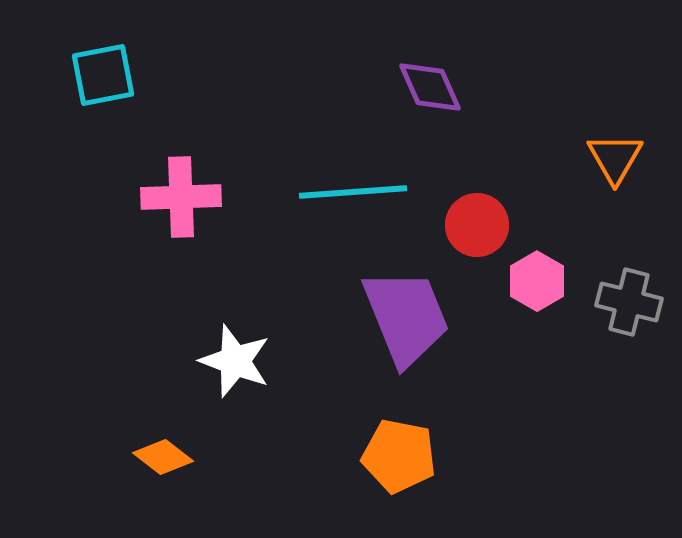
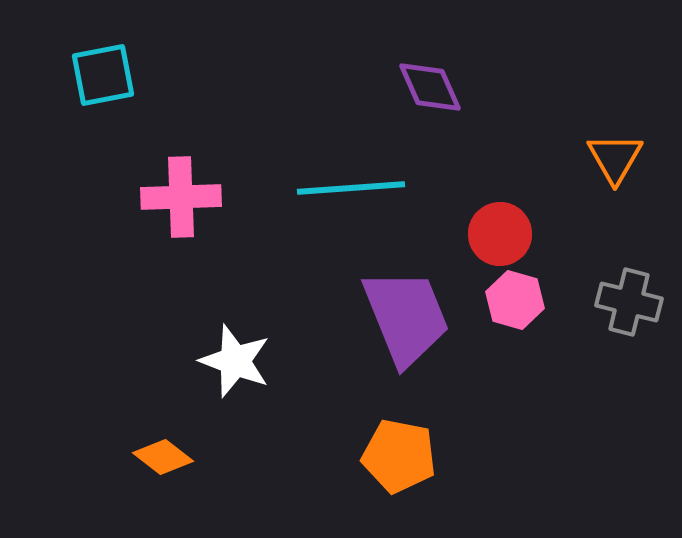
cyan line: moved 2 px left, 4 px up
red circle: moved 23 px right, 9 px down
pink hexagon: moved 22 px left, 19 px down; rotated 14 degrees counterclockwise
